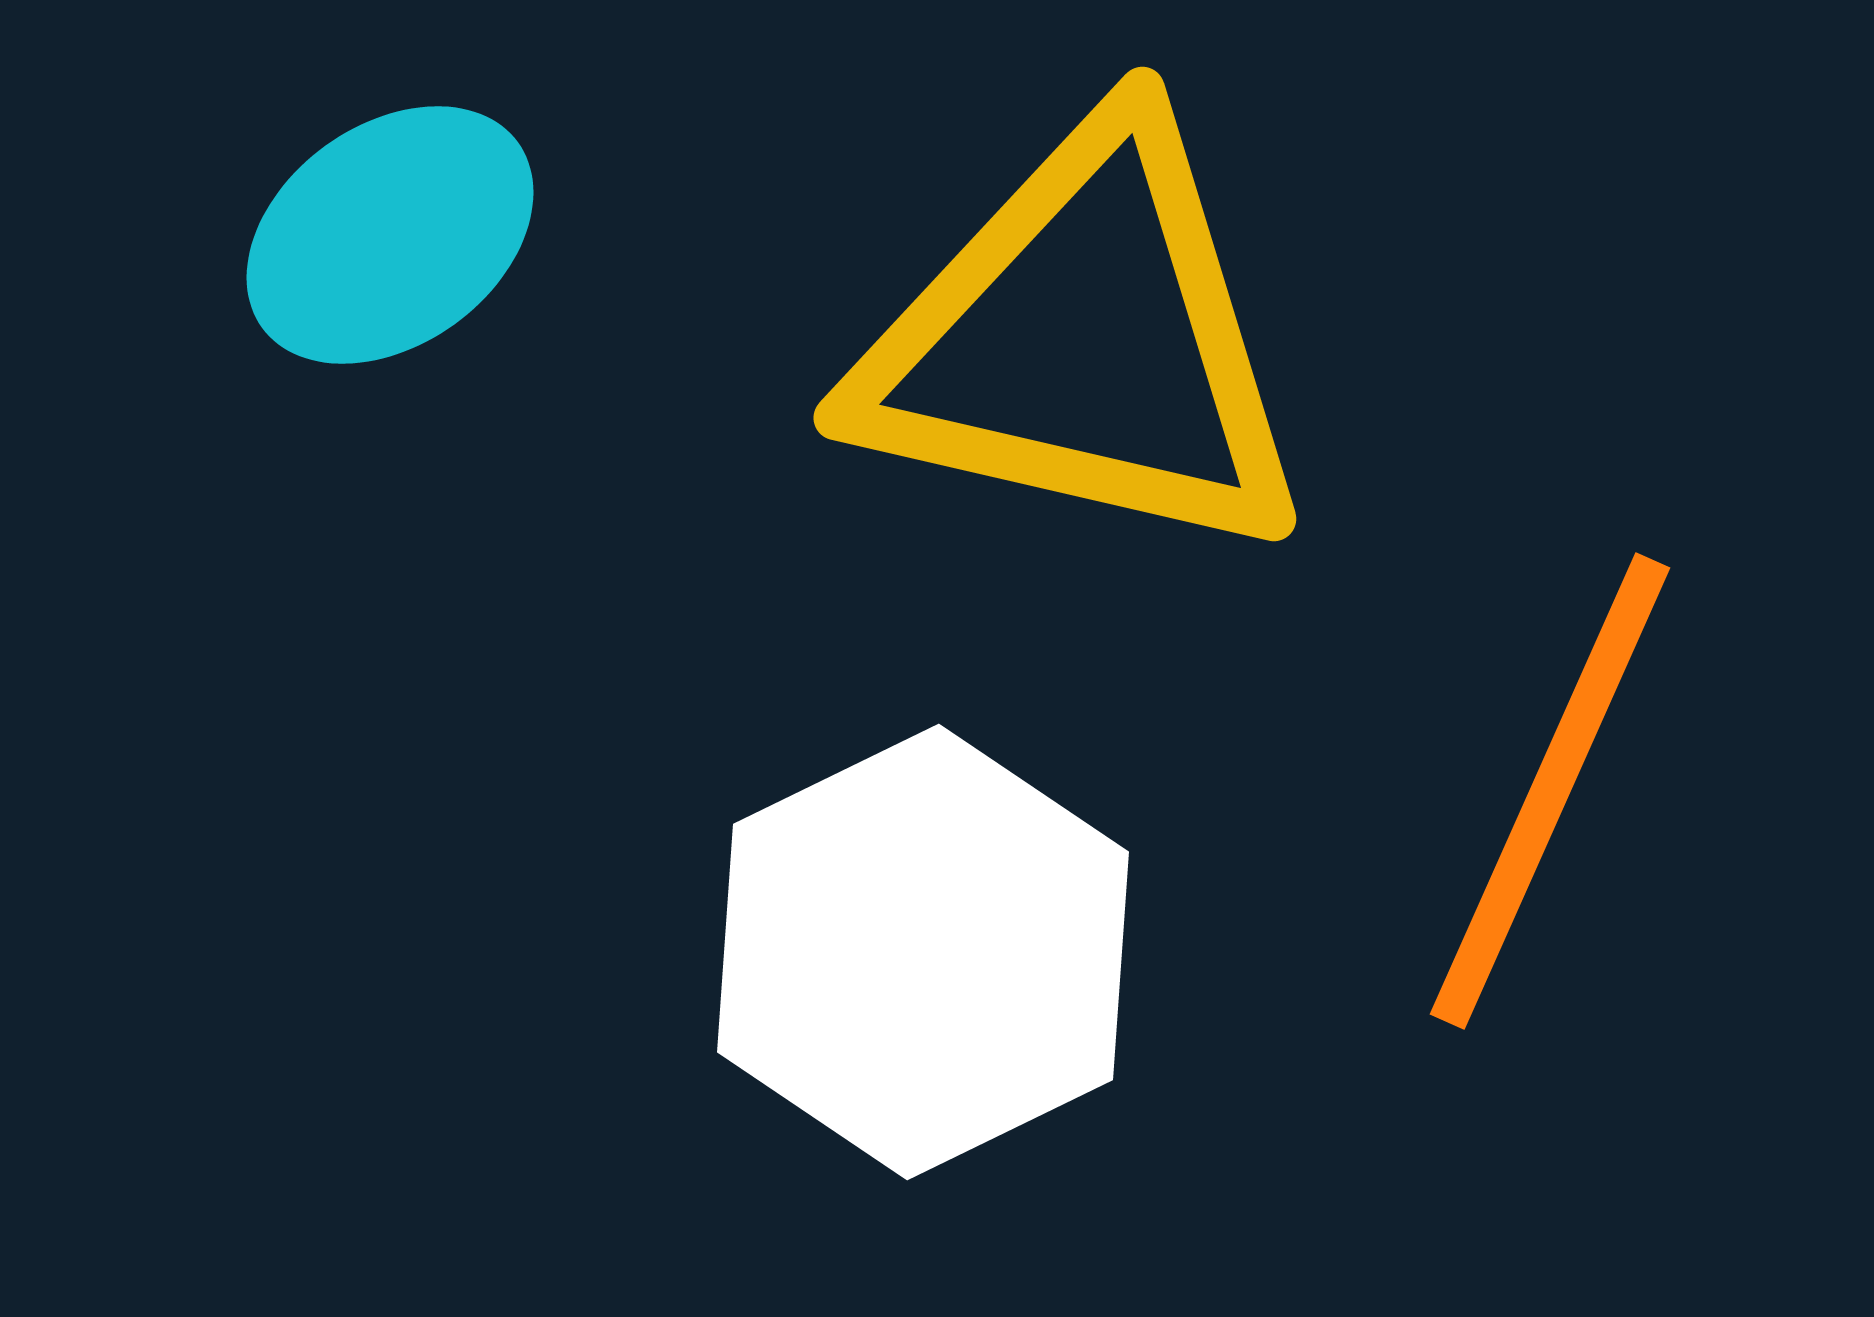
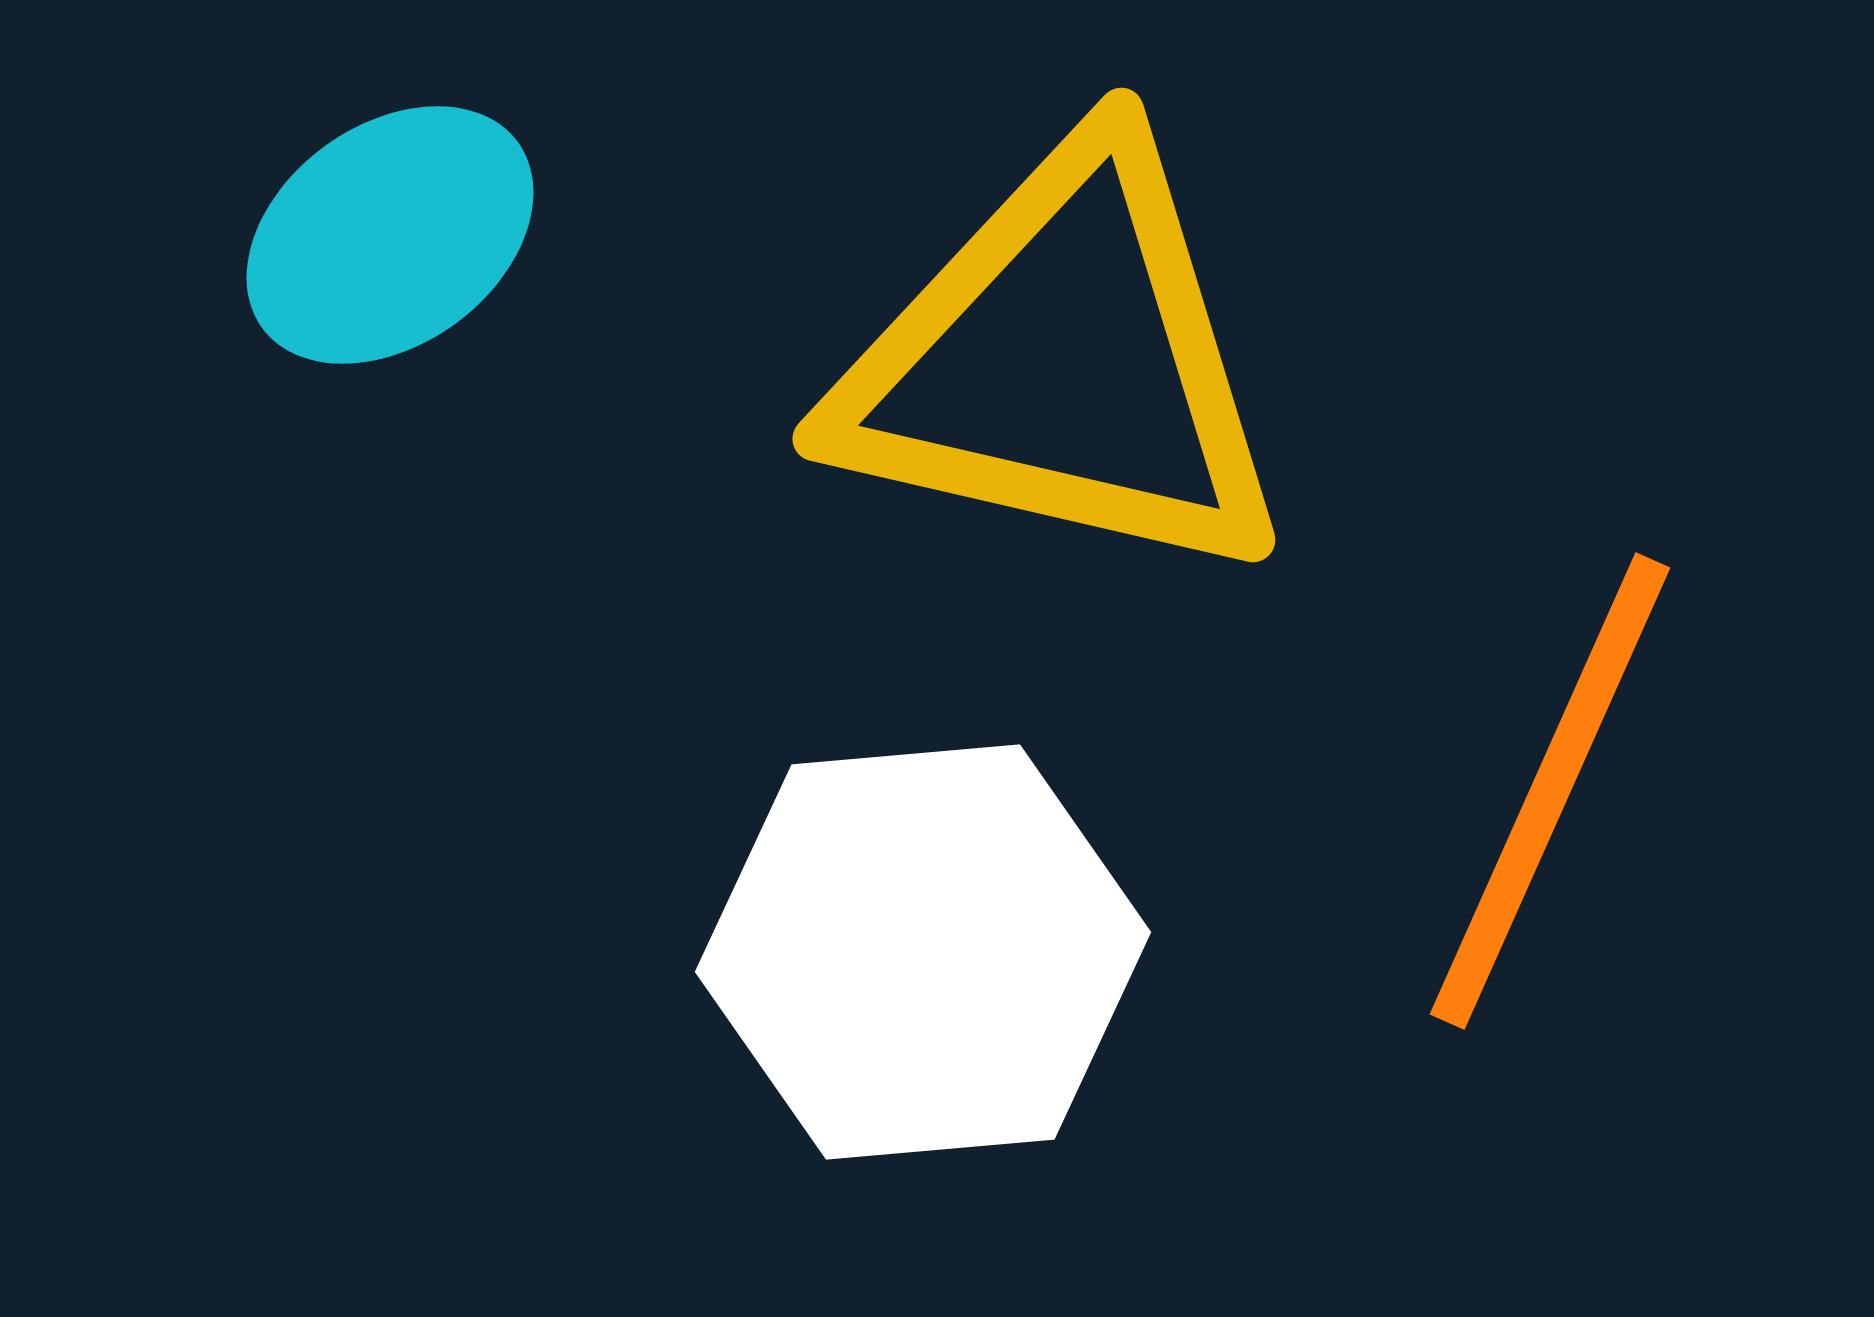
yellow triangle: moved 21 px left, 21 px down
white hexagon: rotated 21 degrees clockwise
